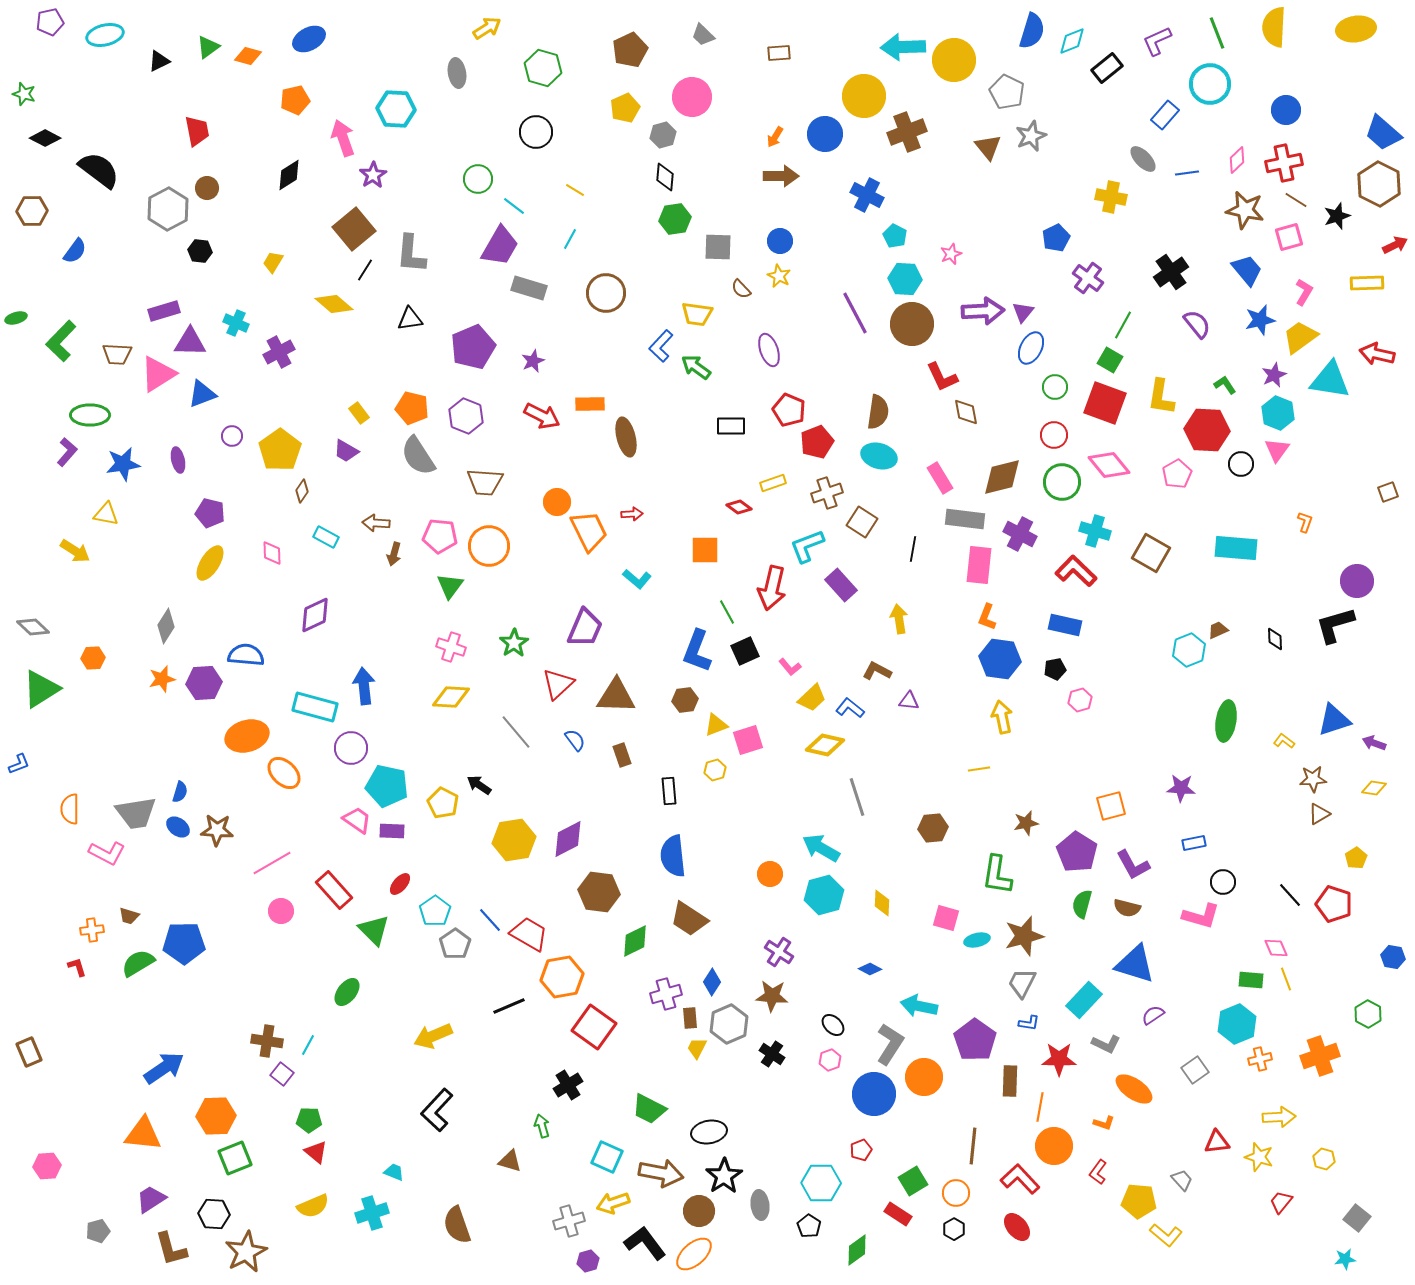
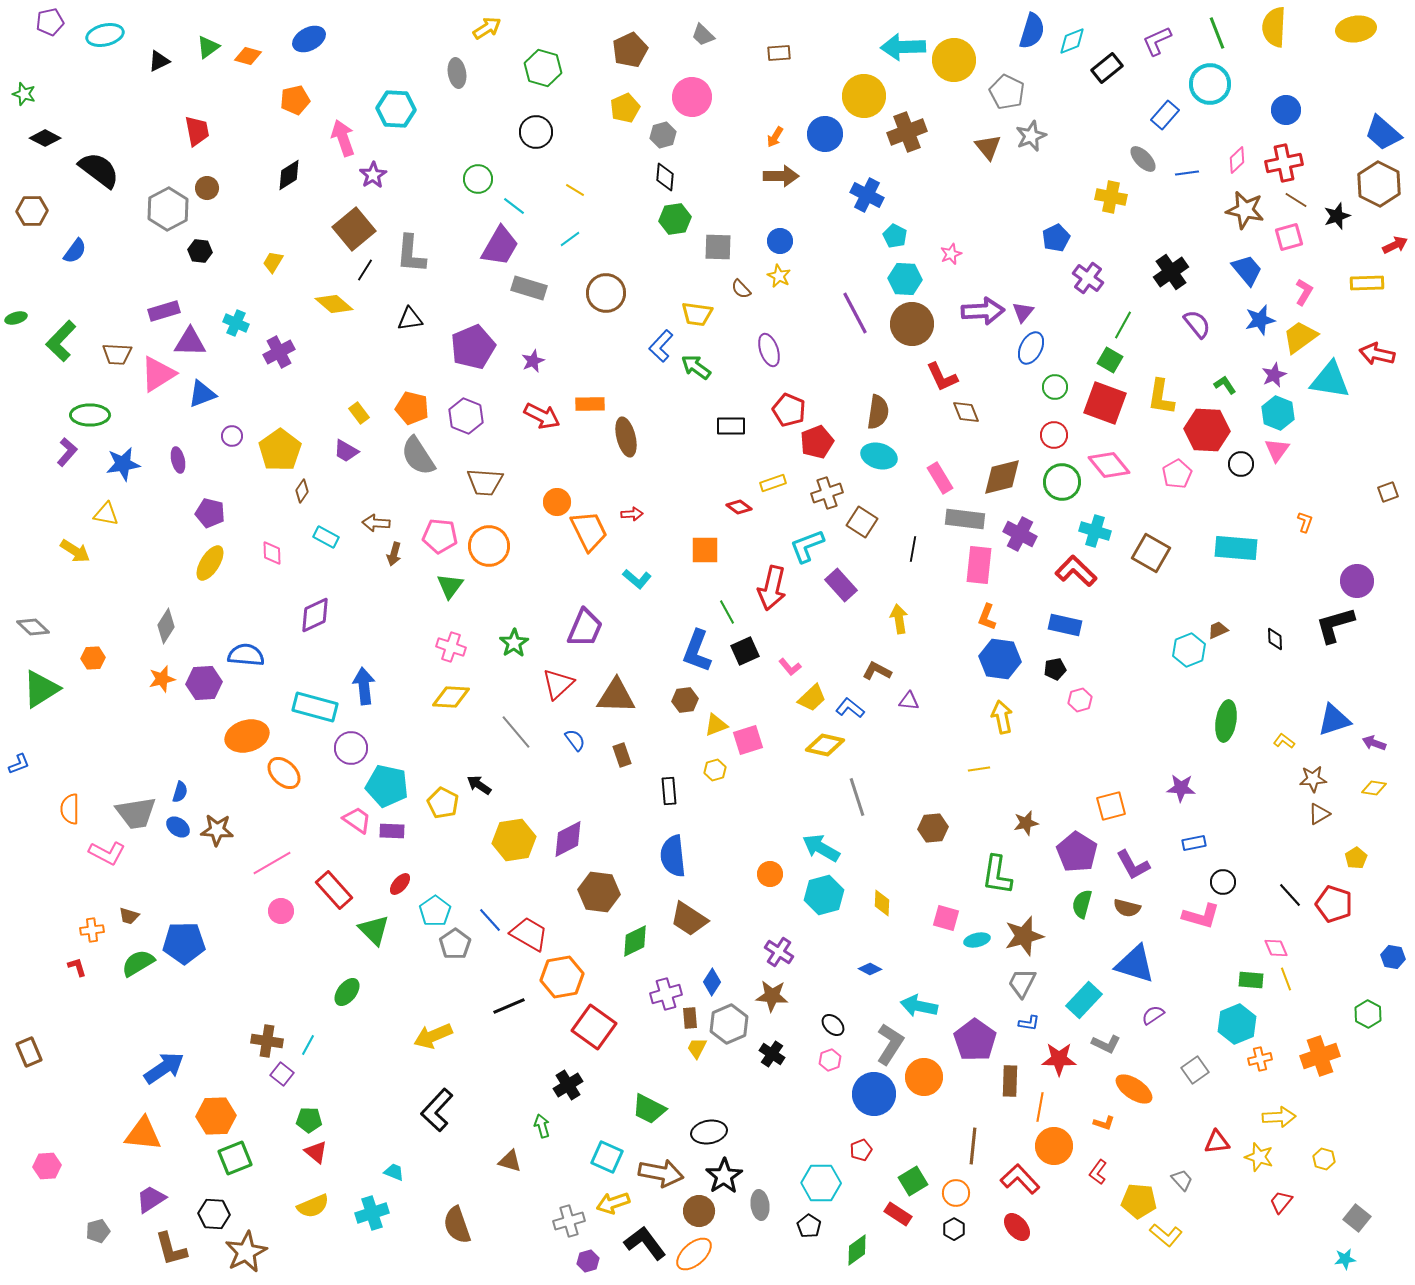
cyan line at (570, 239): rotated 25 degrees clockwise
brown diamond at (966, 412): rotated 12 degrees counterclockwise
